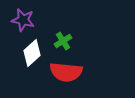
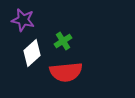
red semicircle: rotated 12 degrees counterclockwise
